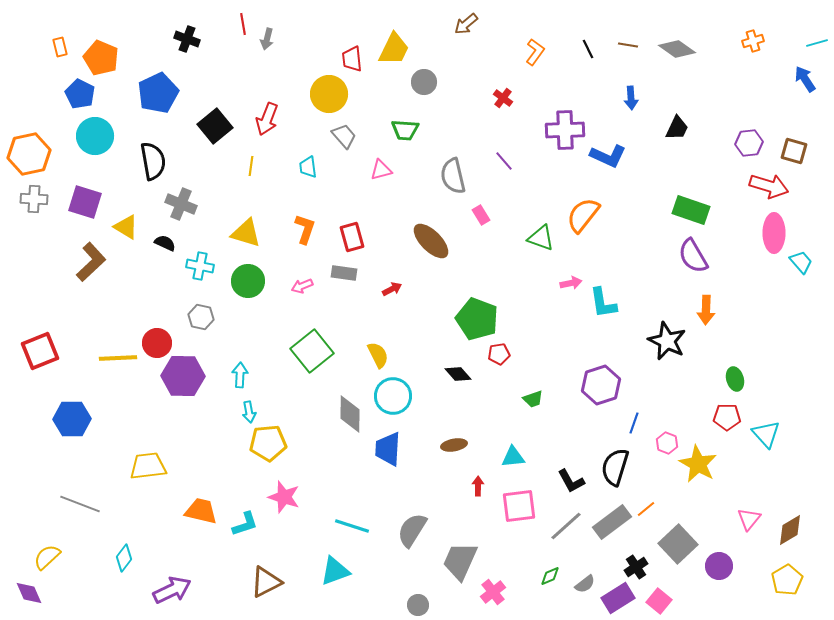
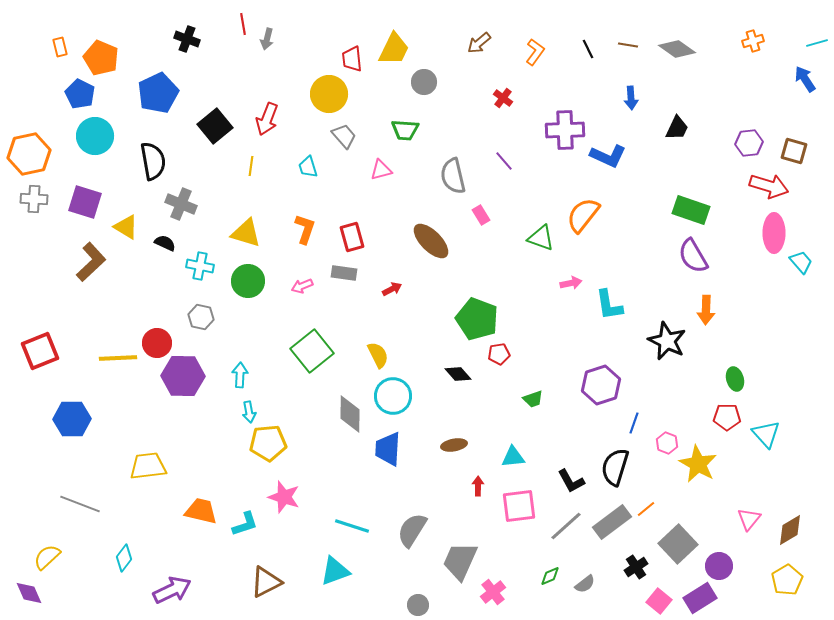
brown arrow at (466, 24): moved 13 px right, 19 px down
cyan trapezoid at (308, 167): rotated 10 degrees counterclockwise
cyan L-shape at (603, 303): moved 6 px right, 2 px down
purple rectangle at (618, 598): moved 82 px right
